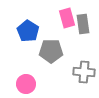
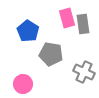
gray pentagon: moved 3 px down; rotated 10 degrees clockwise
gray cross: rotated 20 degrees clockwise
pink circle: moved 3 px left
